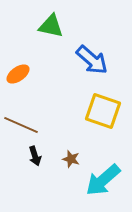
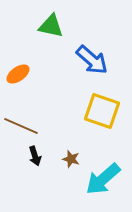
yellow square: moved 1 px left
brown line: moved 1 px down
cyan arrow: moved 1 px up
